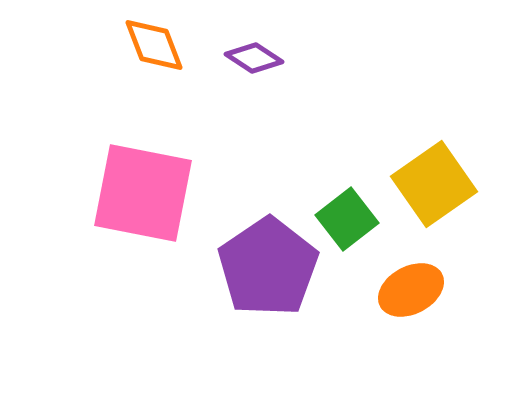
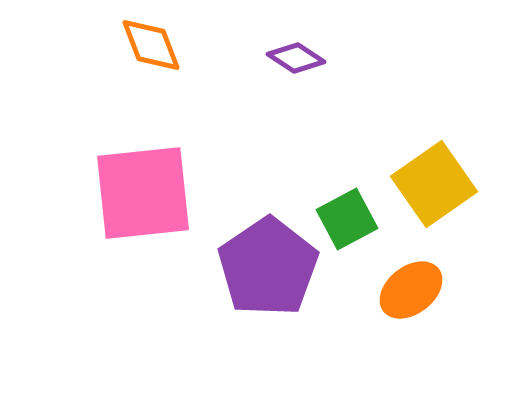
orange diamond: moved 3 px left
purple diamond: moved 42 px right
pink square: rotated 17 degrees counterclockwise
green square: rotated 10 degrees clockwise
orange ellipse: rotated 10 degrees counterclockwise
